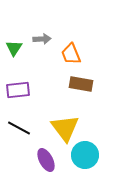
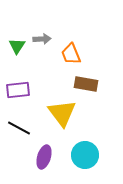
green triangle: moved 3 px right, 2 px up
brown rectangle: moved 5 px right
yellow triangle: moved 3 px left, 15 px up
purple ellipse: moved 2 px left, 3 px up; rotated 45 degrees clockwise
